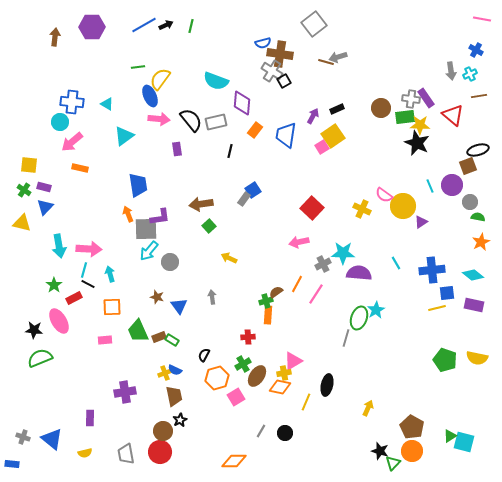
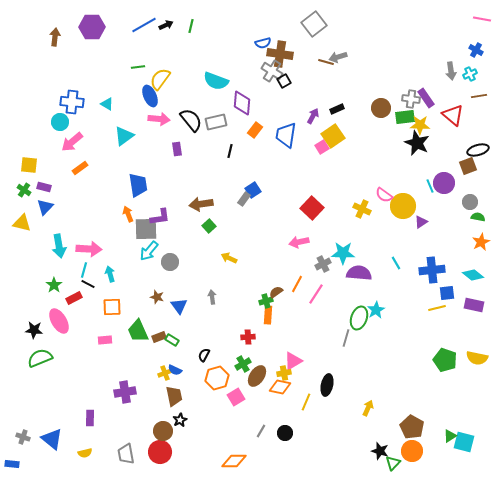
orange rectangle at (80, 168): rotated 49 degrees counterclockwise
purple circle at (452, 185): moved 8 px left, 2 px up
